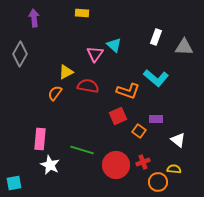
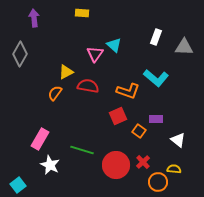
pink rectangle: rotated 25 degrees clockwise
red cross: rotated 24 degrees counterclockwise
cyan square: moved 4 px right, 2 px down; rotated 28 degrees counterclockwise
